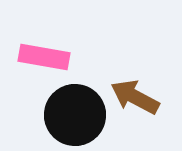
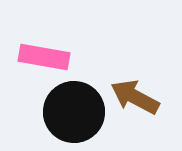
black circle: moved 1 px left, 3 px up
